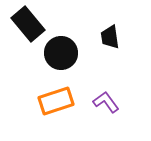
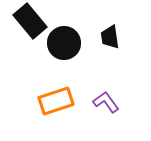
black rectangle: moved 2 px right, 3 px up
black circle: moved 3 px right, 10 px up
